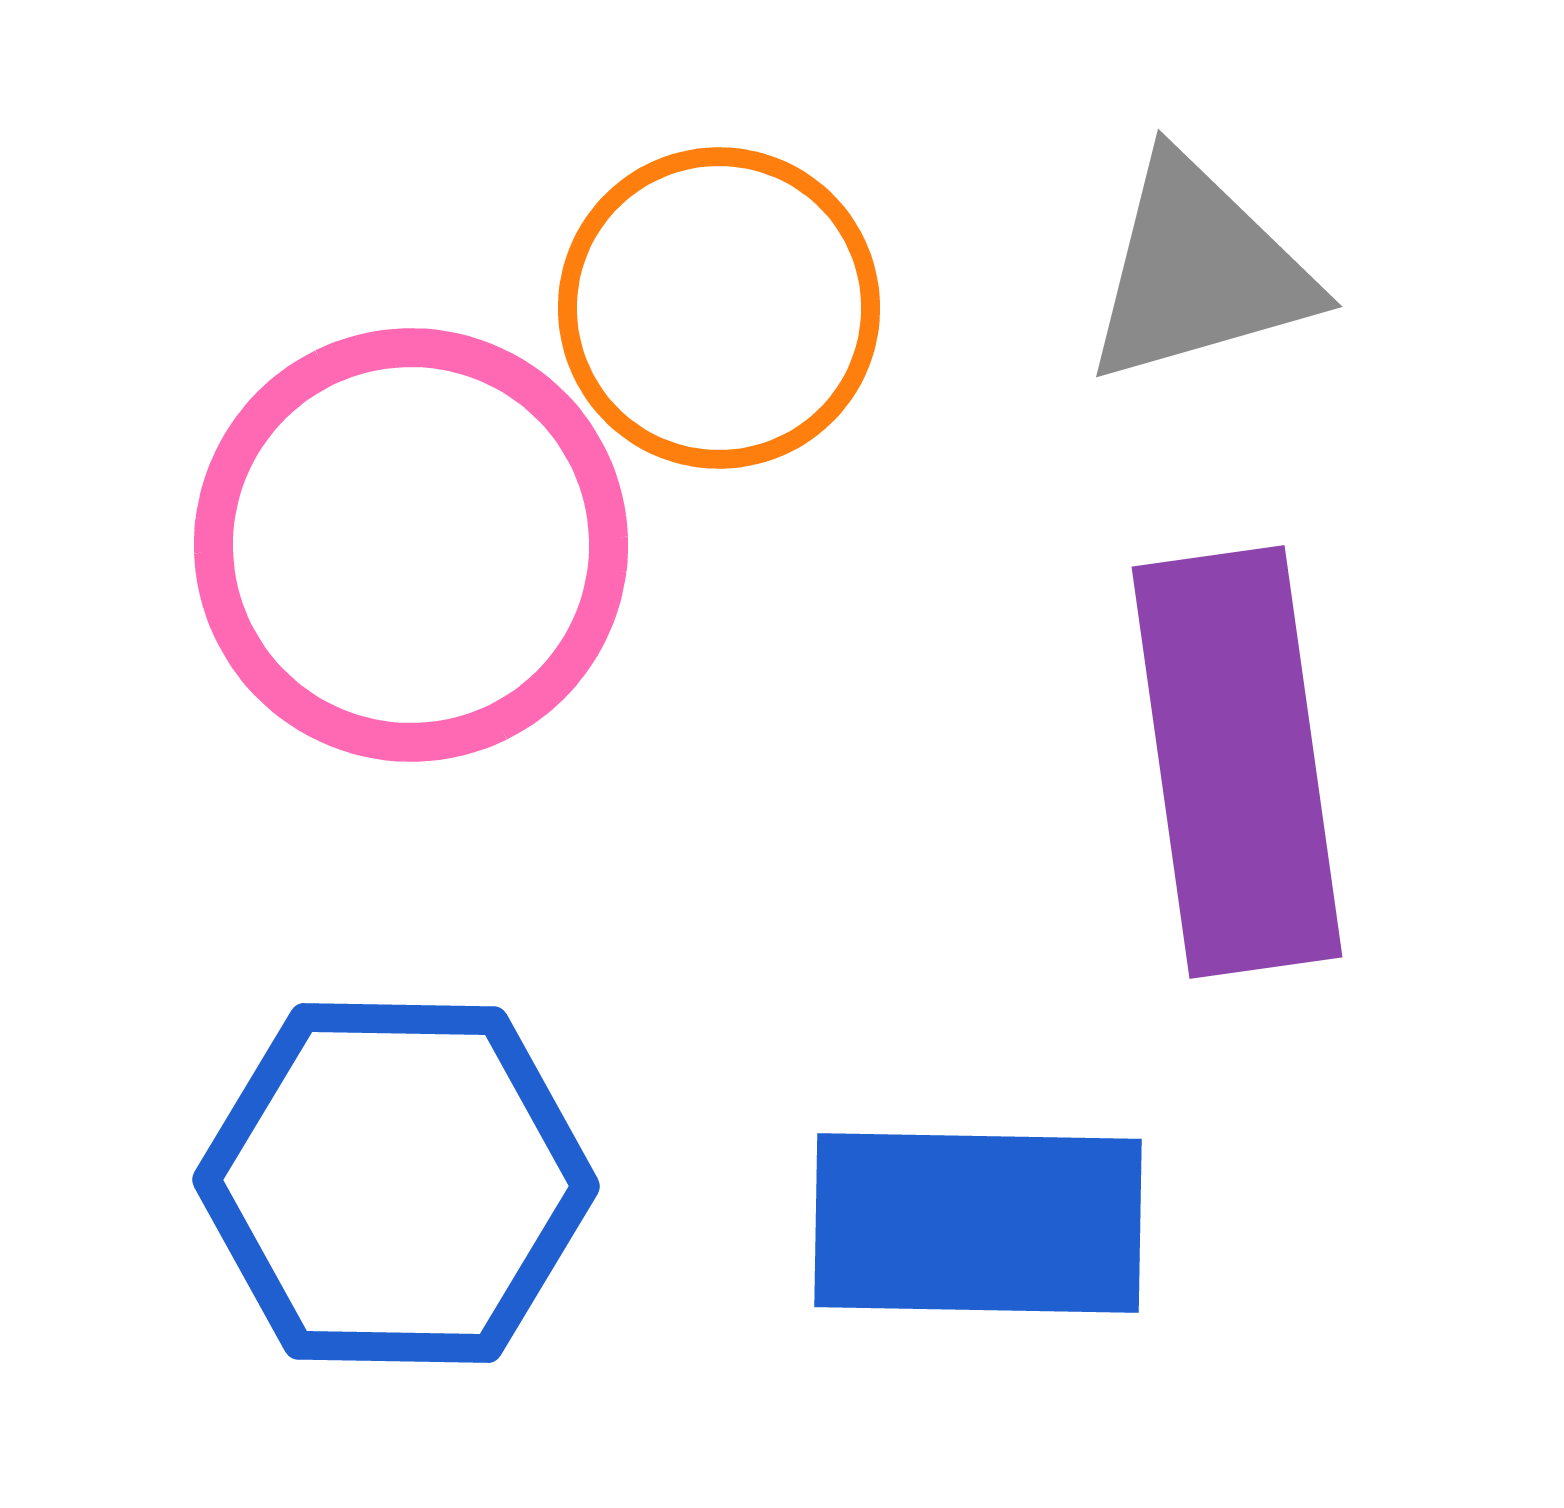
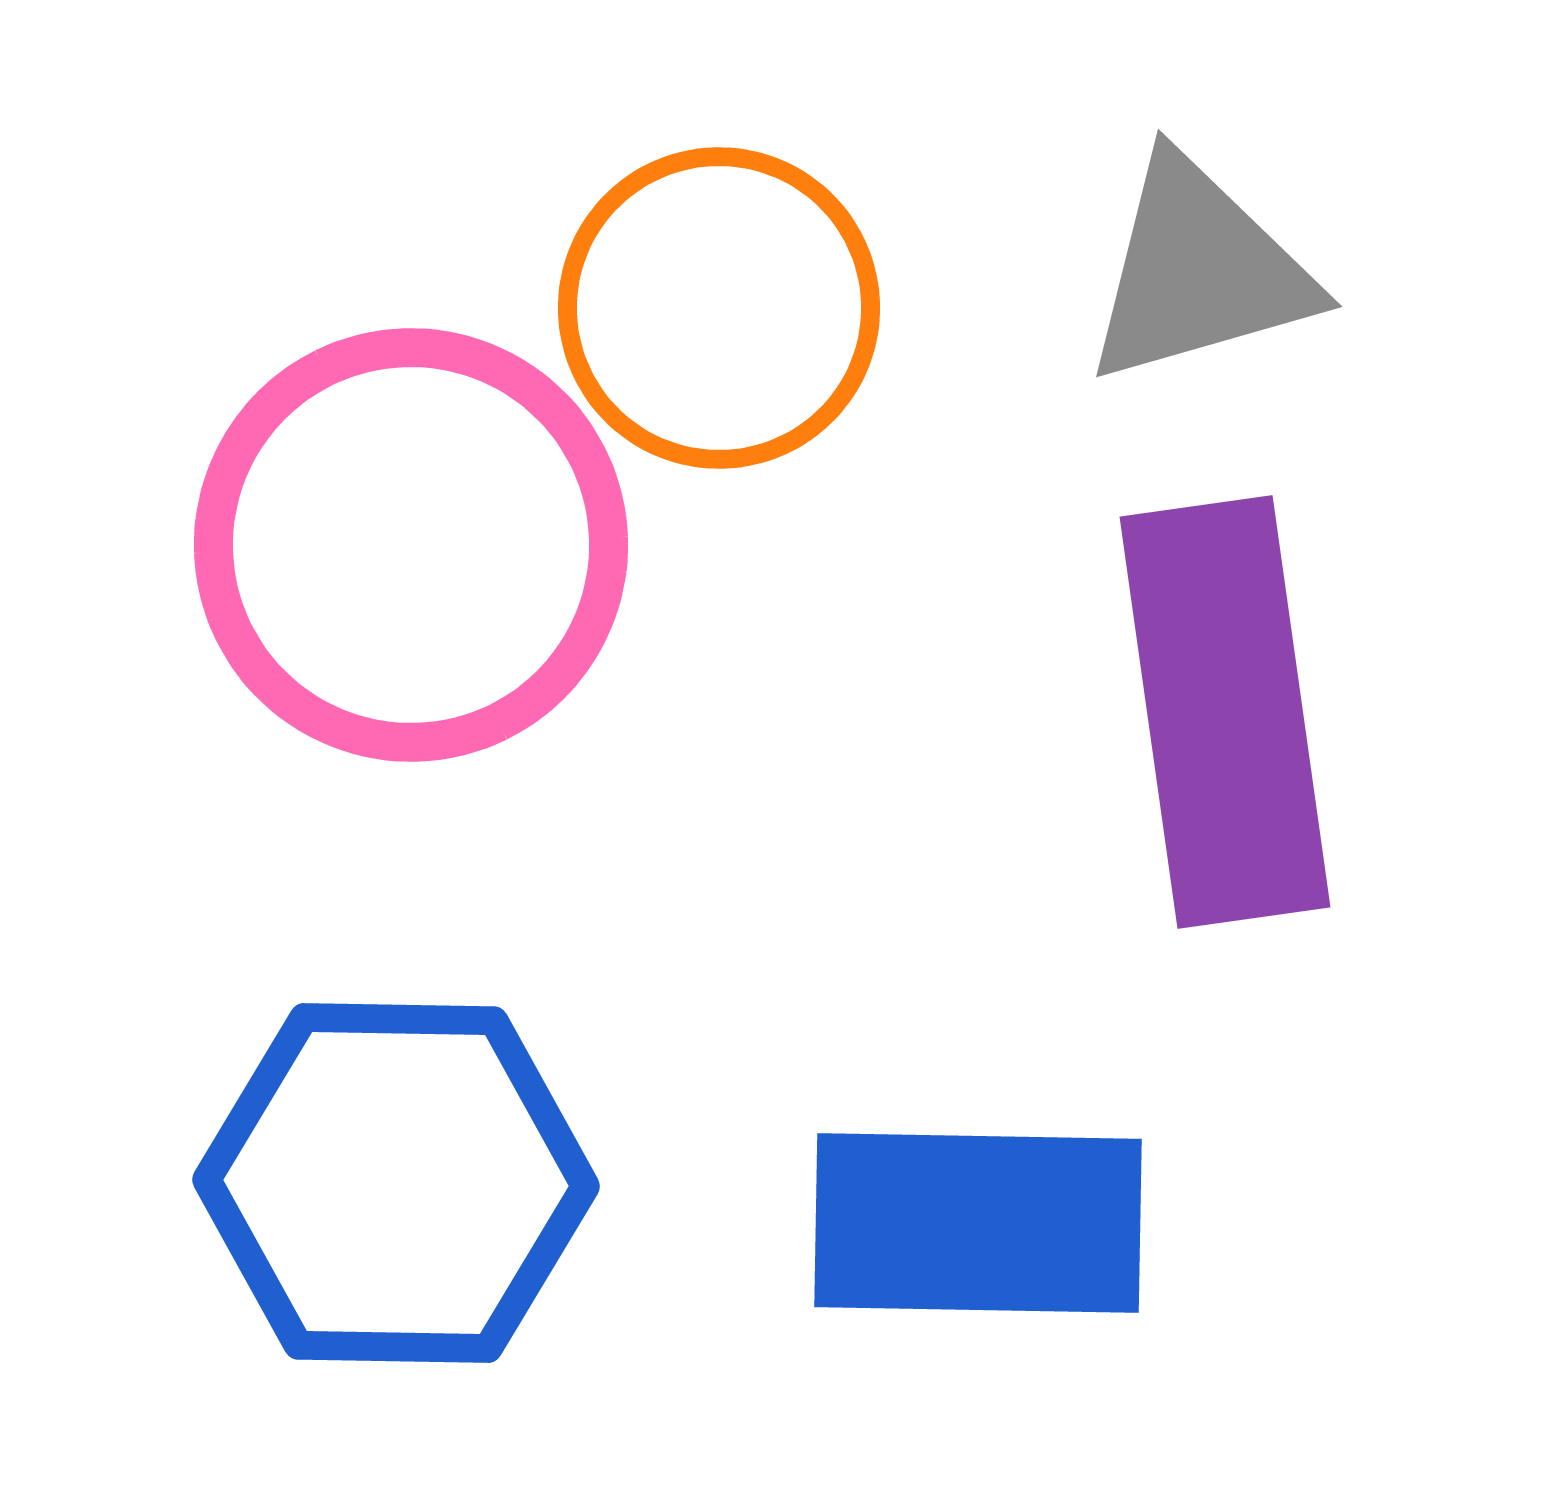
purple rectangle: moved 12 px left, 50 px up
